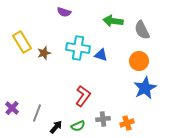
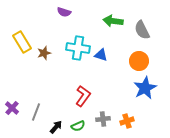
gray line: moved 1 px left, 1 px up
orange cross: moved 2 px up
